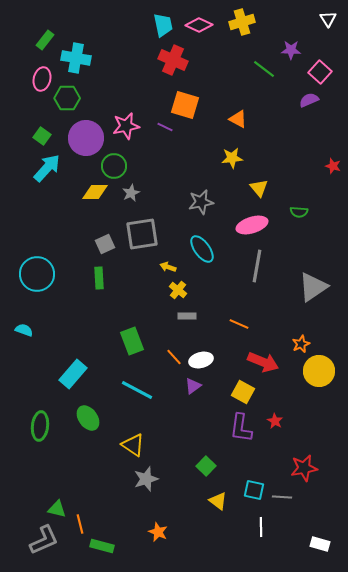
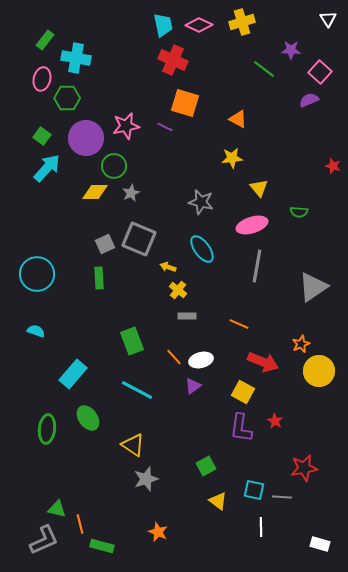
orange square at (185, 105): moved 2 px up
gray star at (201, 202): rotated 25 degrees clockwise
gray square at (142, 234): moved 3 px left, 5 px down; rotated 32 degrees clockwise
cyan semicircle at (24, 330): moved 12 px right, 1 px down
green ellipse at (40, 426): moved 7 px right, 3 px down
green square at (206, 466): rotated 18 degrees clockwise
